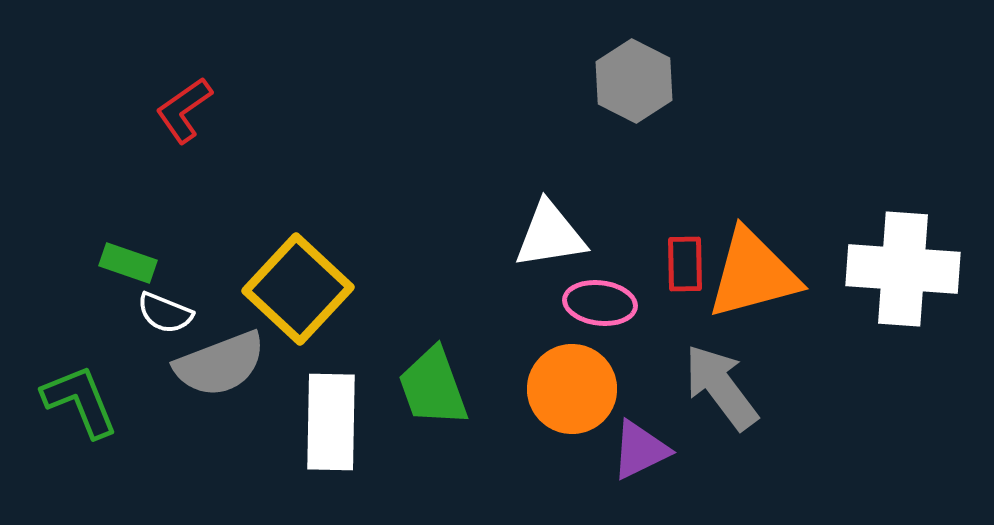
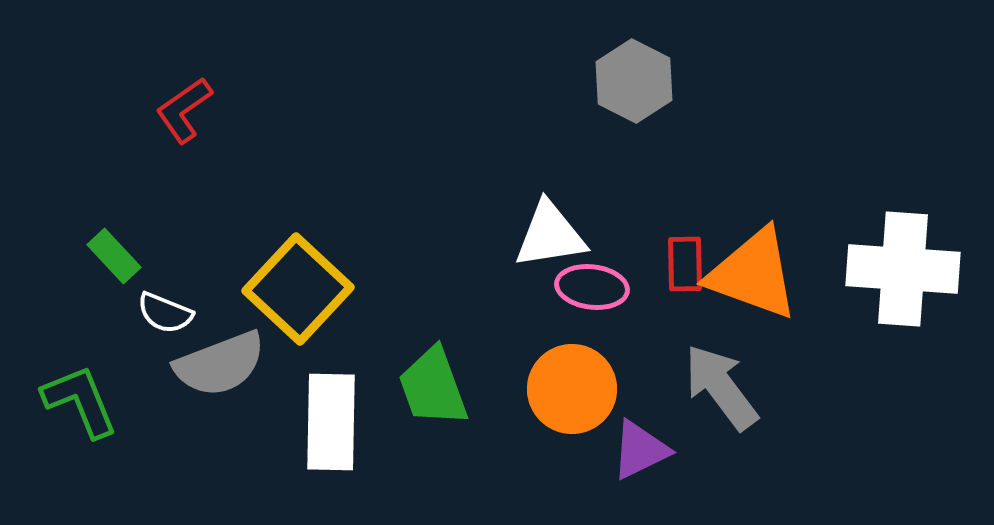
green rectangle: moved 14 px left, 7 px up; rotated 28 degrees clockwise
orange triangle: rotated 35 degrees clockwise
pink ellipse: moved 8 px left, 16 px up
